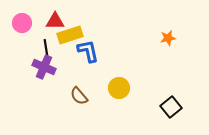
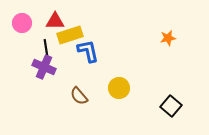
black square: moved 1 px up; rotated 10 degrees counterclockwise
